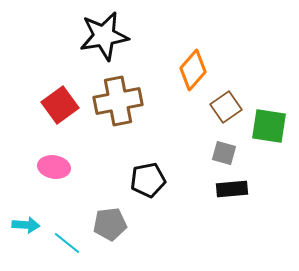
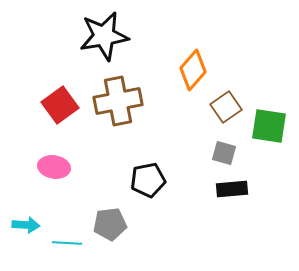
cyan line: rotated 36 degrees counterclockwise
